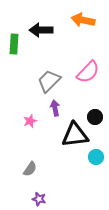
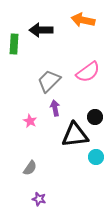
pink semicircle: rotated 10 degrees clockwise
pink star: rotated 24 degrees counterclockwise
gray semicircle: moved 1 px up
